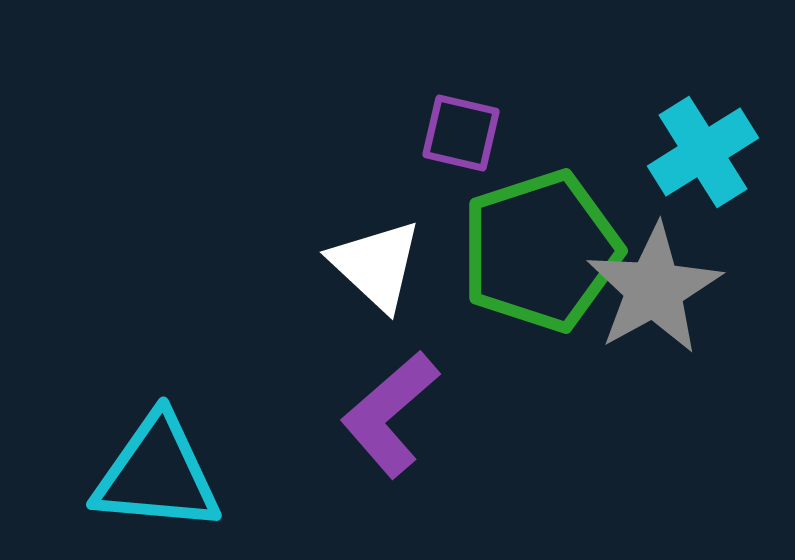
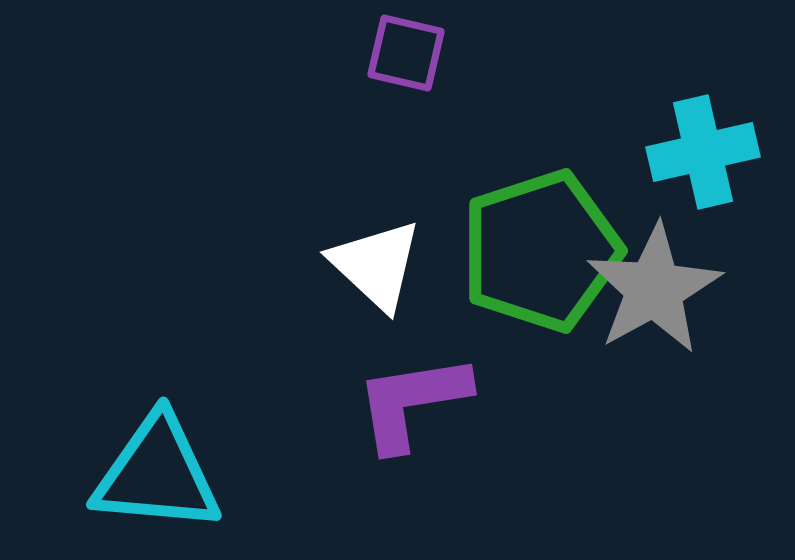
purple square: moved 55 px left, 80 px up
cyan cross: rotated 19 degrees clockwise
purple L-shape: moved 22 px right, 12 px up; rotated 32 degrees clockwise
